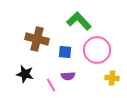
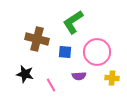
green L-shape: moved 6 px left, 1 px down; rotated 80 degrees counterclockwise
pink circle: moved 2 px down
purple semicircle: moved 11 px right
